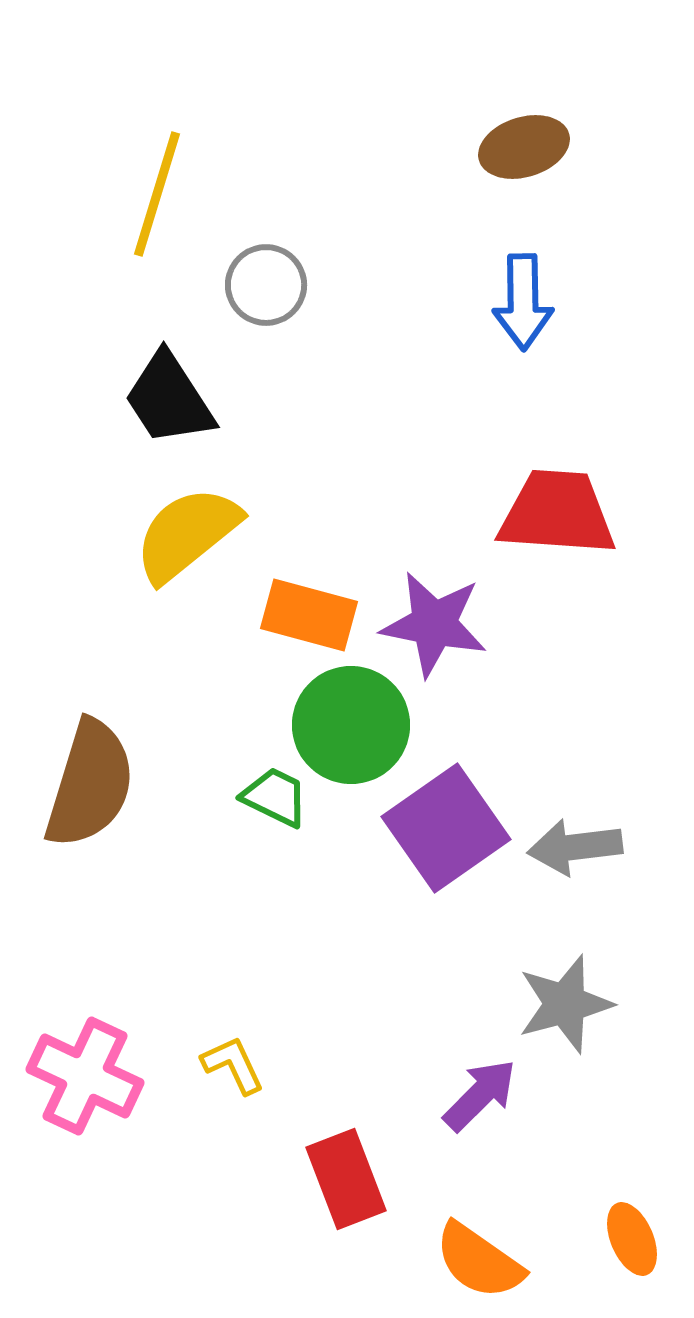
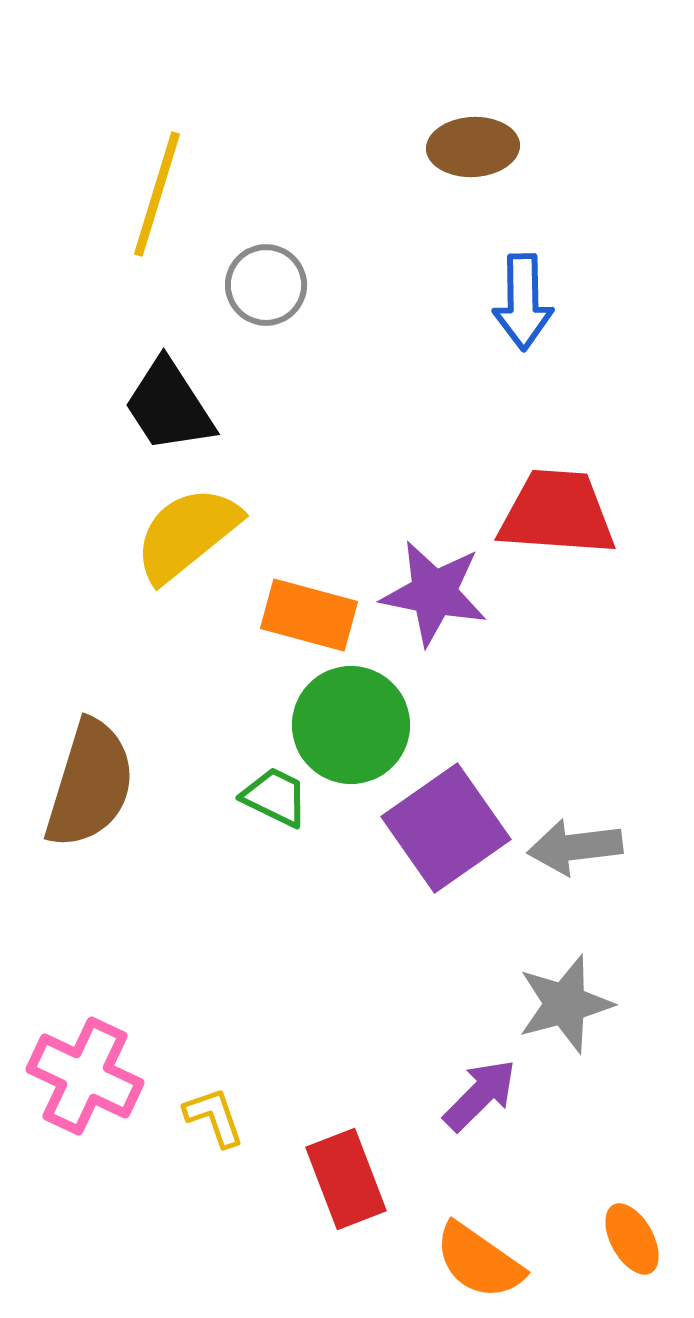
brown ellipse: moved 51 px left; rotated 14 degrees clockwise
black trapezoid: moved 7 px down
purple star: moved 31 px up
yellow L-shape: moved 19 px left, 52 px down; rotated 6 degrees clockwise
orange ellipse: rotated 6 degrees counterclockwise
